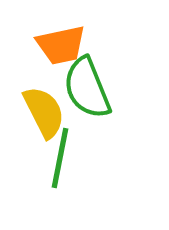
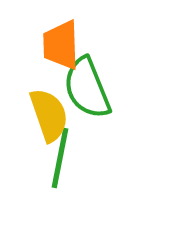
orange trapezoid: rotated 100 degrees clockwise
yellow semicircle: moved 5 px right, 3 px down; rotated 8 degrees clockwise
